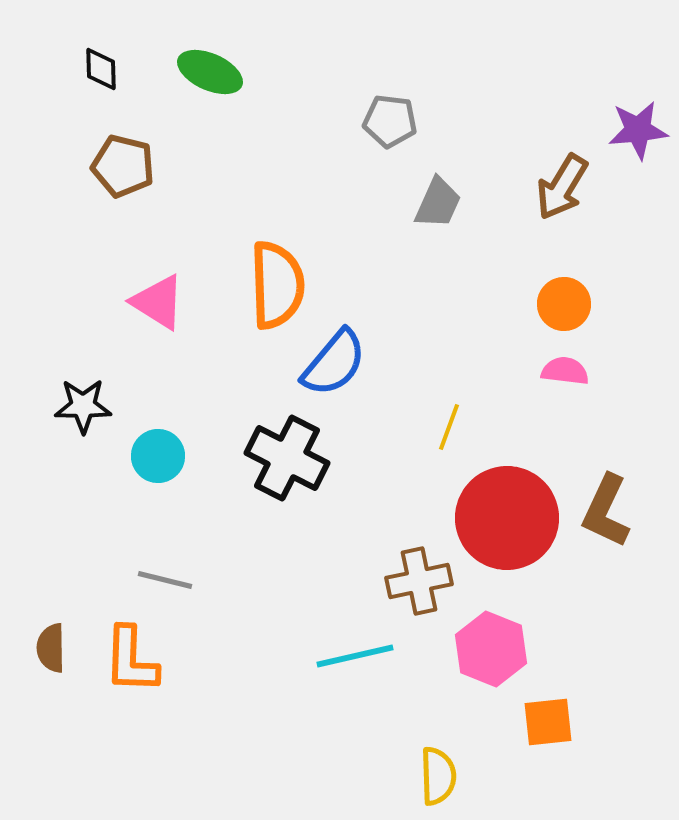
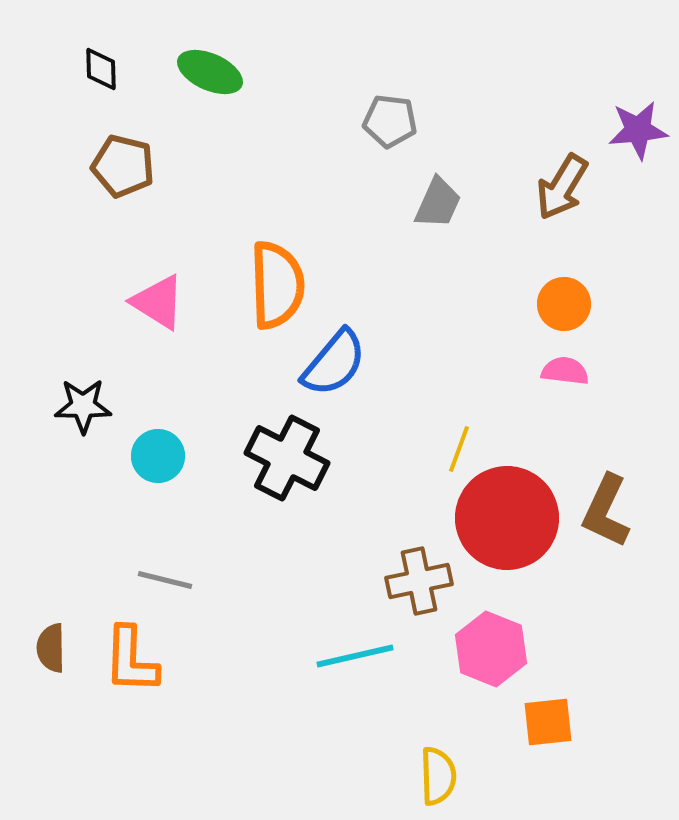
yellow line: moved 10 px right, 22 px down
